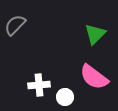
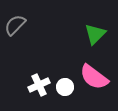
white cross: rotated 20 degrees counterclockwise
white circle: moved 10 px up
